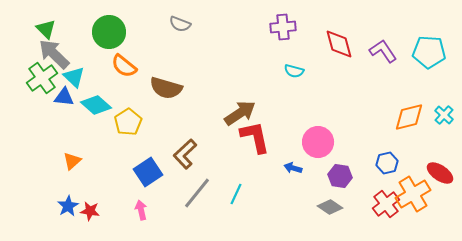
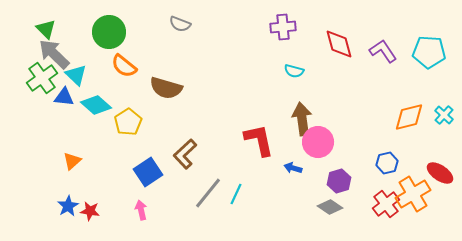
cyan triangle: moved 2 px right, 2 px up
brown arrow: moved 62 px right, 6 px down; rotated 64 degrees counterclockwise
red L-shape: moved 4 px right, 3 px down
purple hexagon: moved 1 px left, 5 px down; rotated 25 degrees counterclockwise
gray line: moved 11 px right
